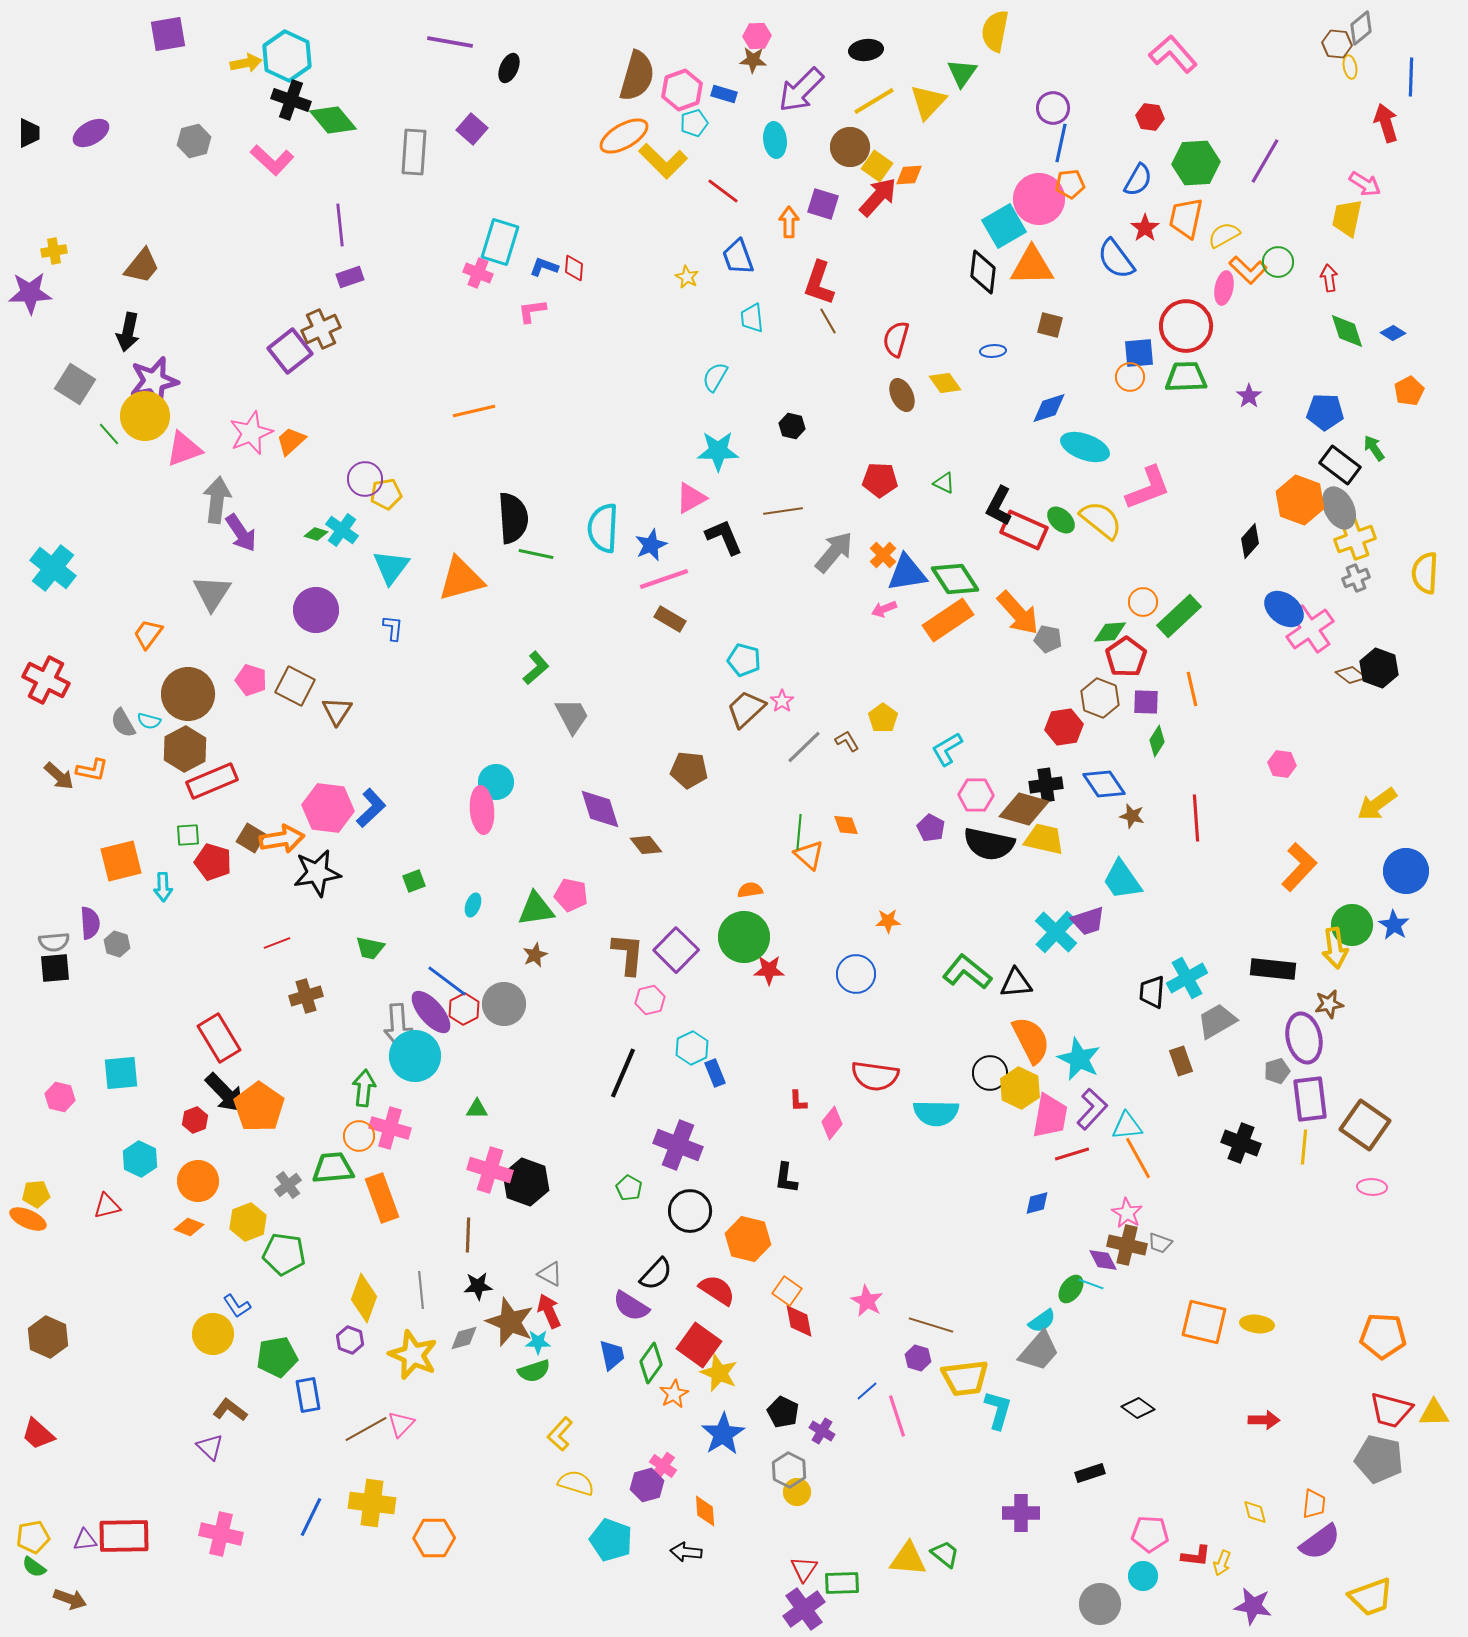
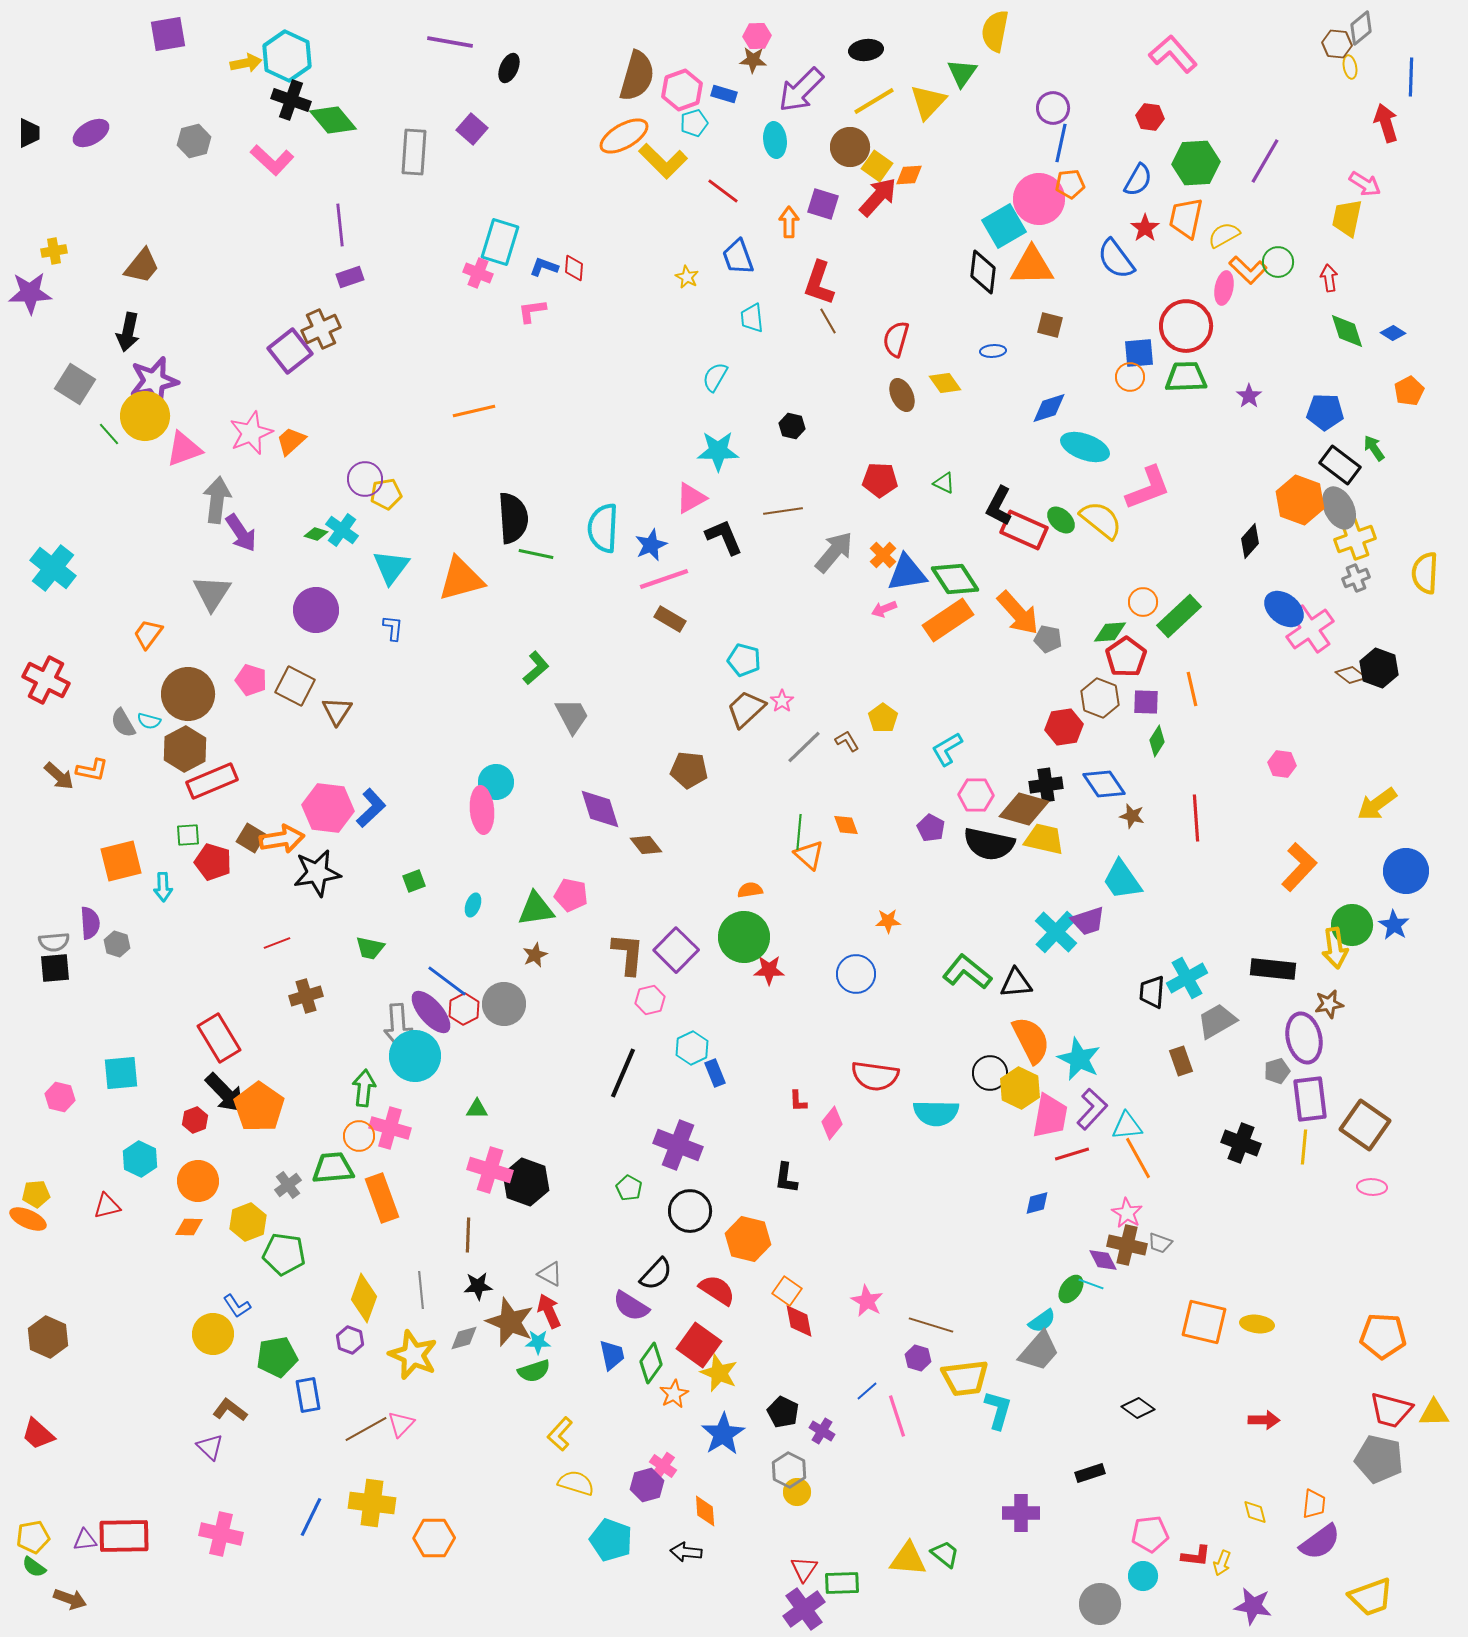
orange diamond at (189, 1227): rotated 20 degrees counterclockwise
pink pentagon at (1150, 1534): rotated 9 degrees counterclockwise
